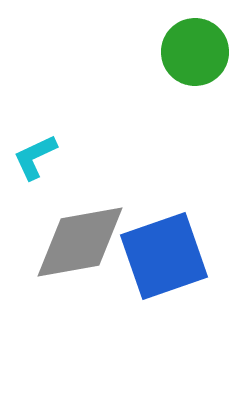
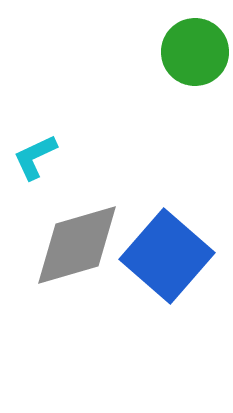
gray diamond: moved 3 px left, 3 px down; rotated 6 degrees counterclockwise
blue square: moved 3 px right; rotated 30 degrees counterclockwise
